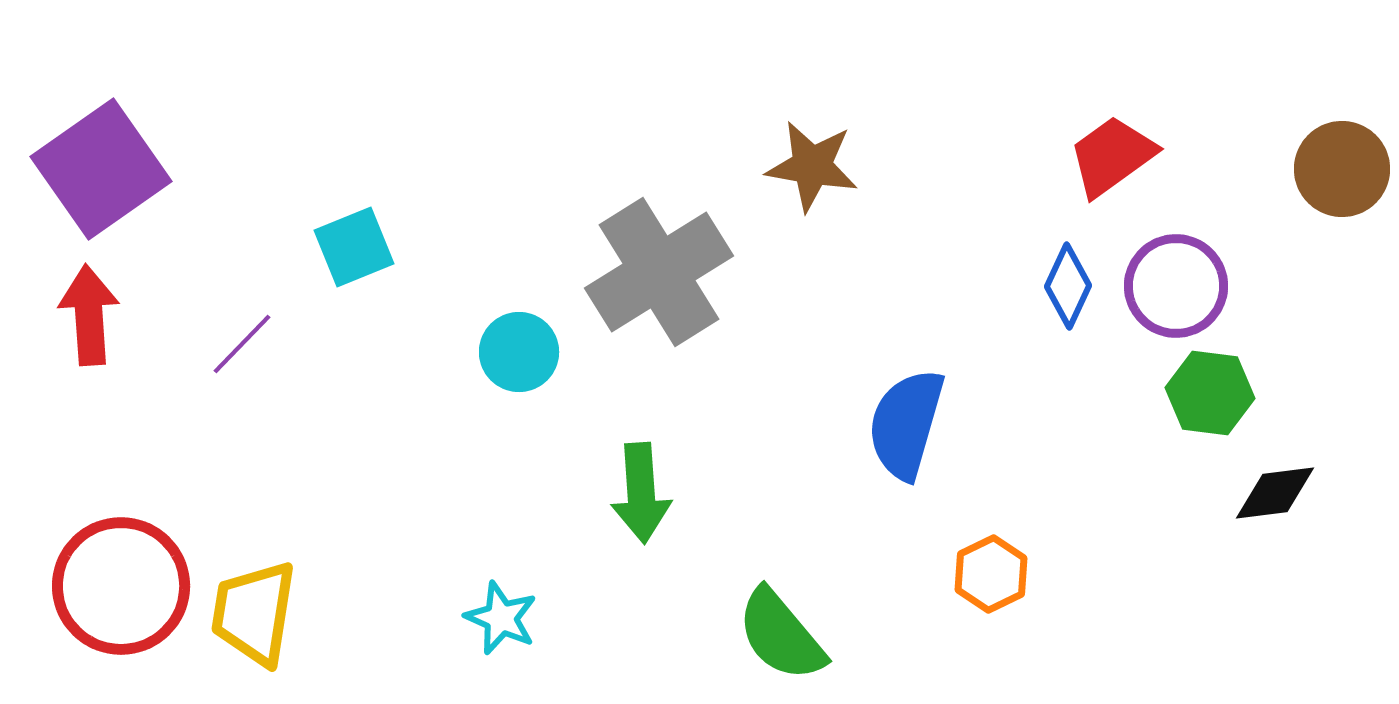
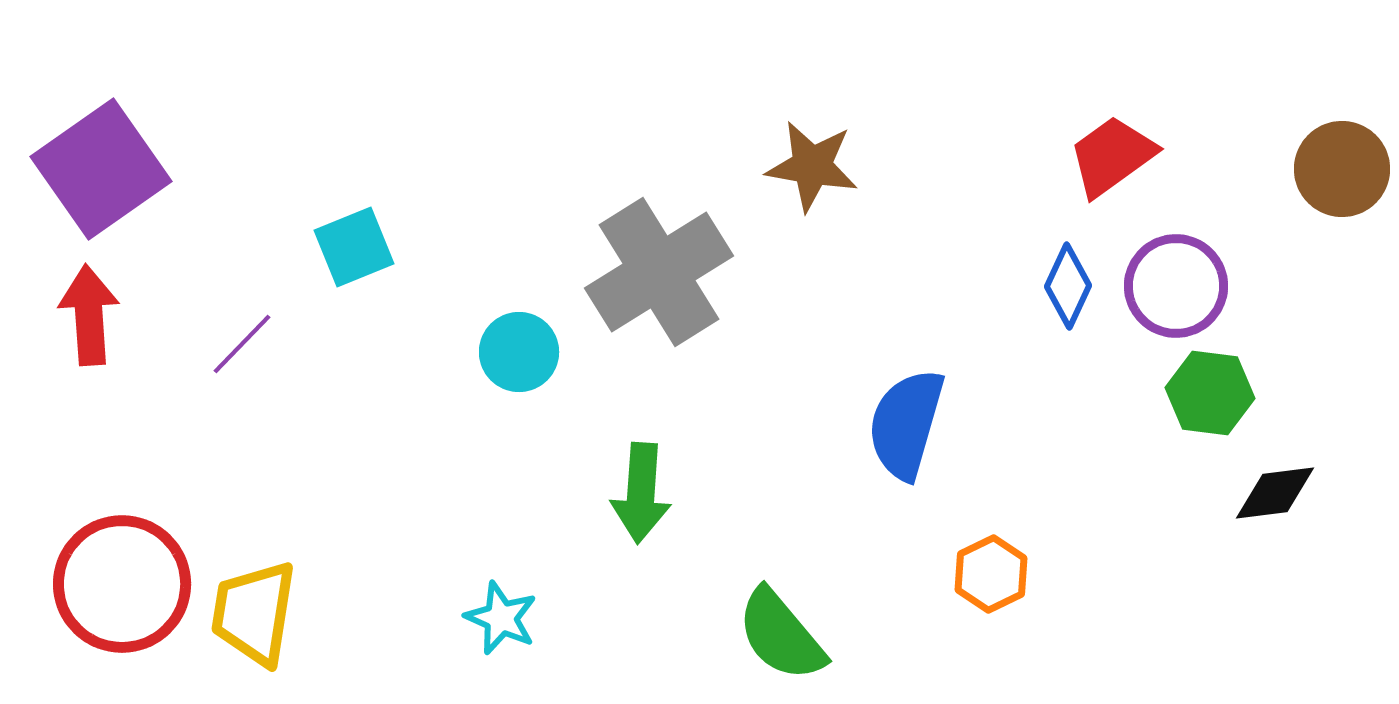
green arrow: rotated 8 degrees clockwise
red circle: moved 1 px right, 2 px up
